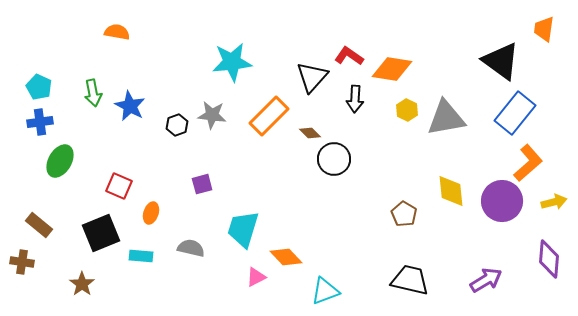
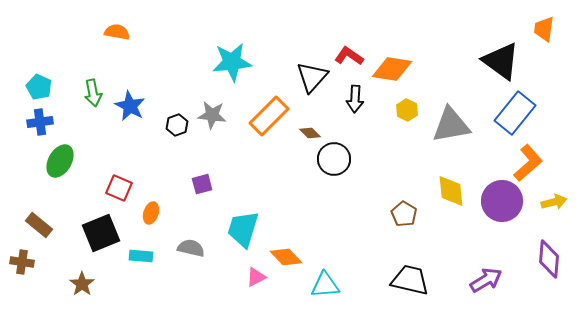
gray triangle at (446, 118): moved 5 px right, 7 px down
red square at (119, 186): moved 2 px down
cyan triangle at (325, 291): moved 6 px up; rotated 16 degrees clockwise
